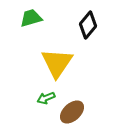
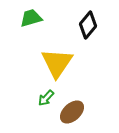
green arrow: rotated 24 degrees counterclockwise
